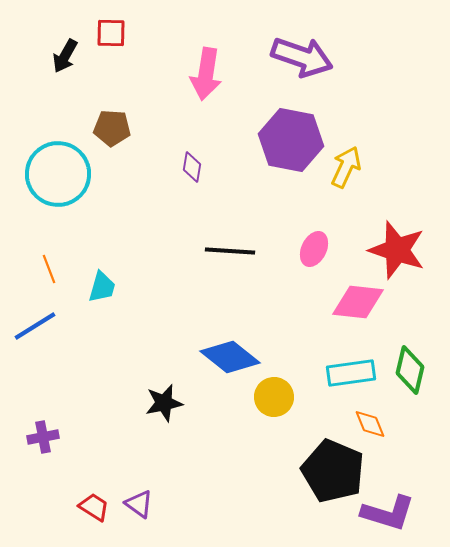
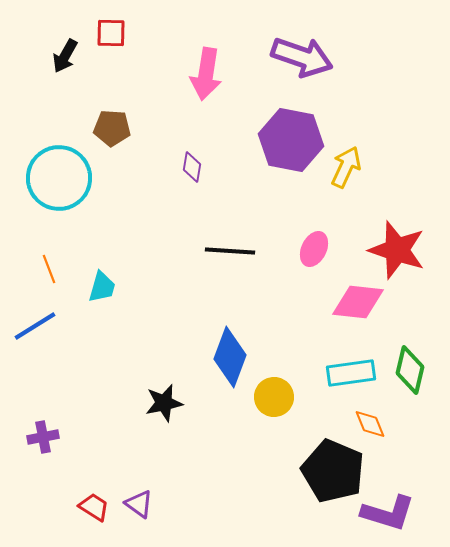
cyan circle: moved 1 px right, 4 px down
blue diamond: rotated 72 degrees clockwise
